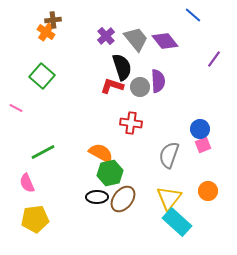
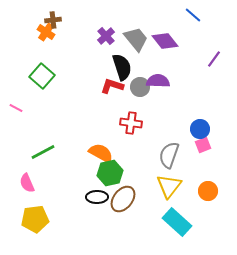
purple semicircle: rotated 85 degrees counterclockwise
yellow triangle: moved 12 px up
